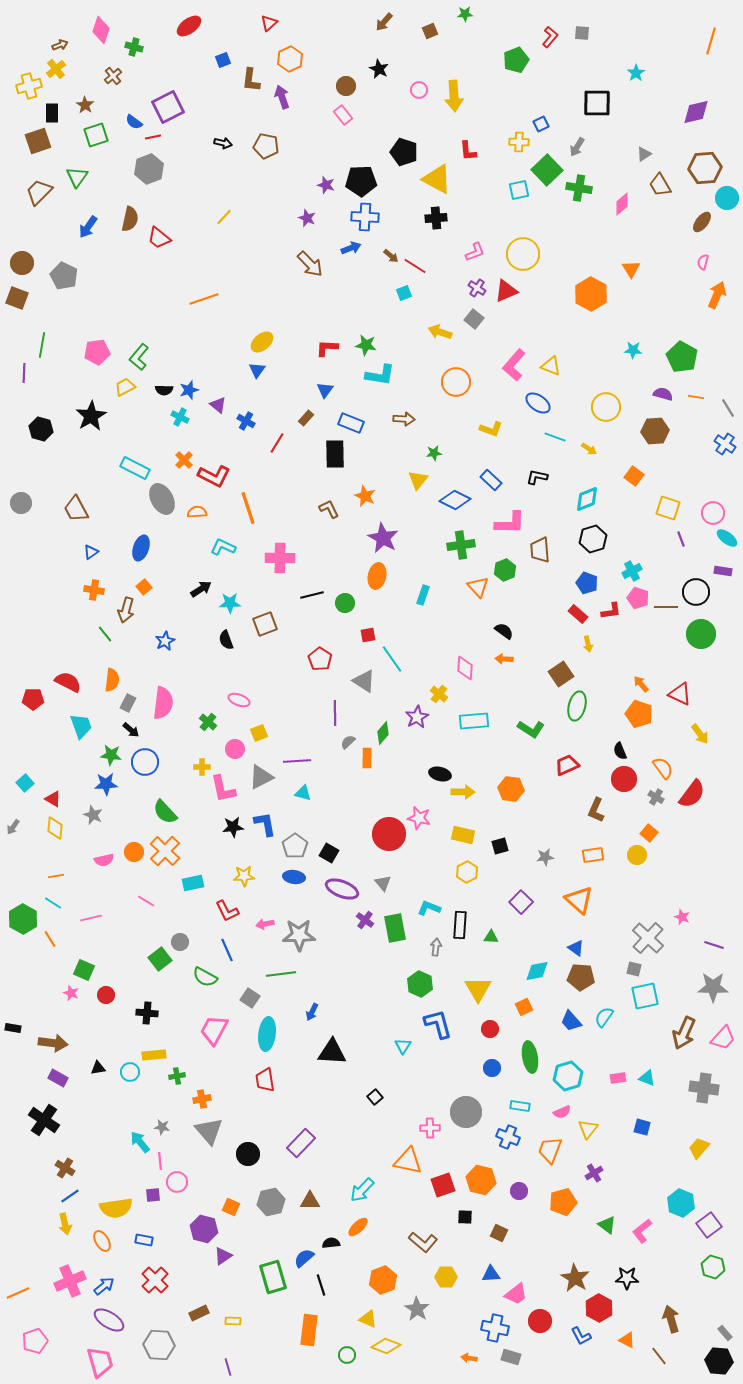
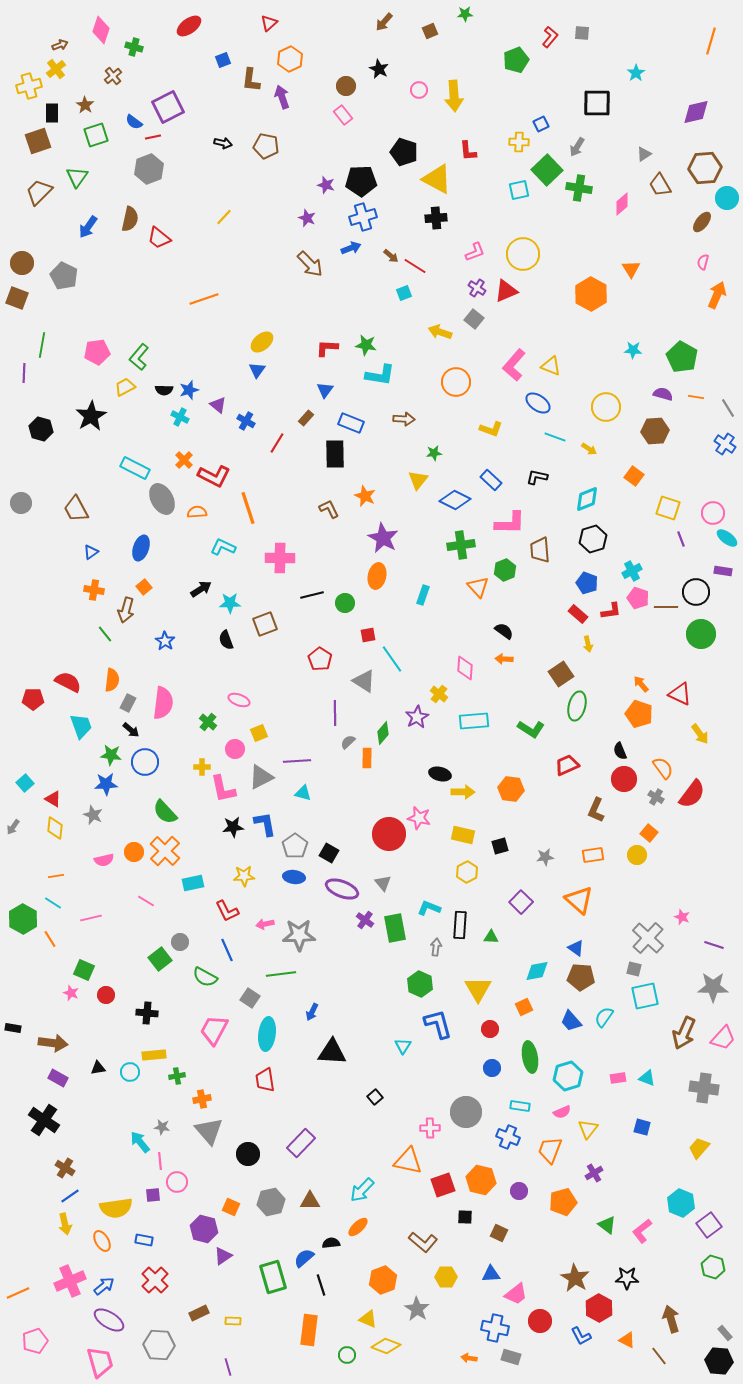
blue cross at (365, 217): moved 2 px left; rotated 20 degrees counterclockwise
blue star at (165, 641): rotated 12 degrees counterclockwise
